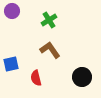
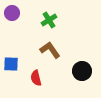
purple circle: moved 2 px down
blue square: rotated 14 degrees clockwise
black circle: moved 6 px up
